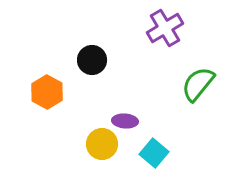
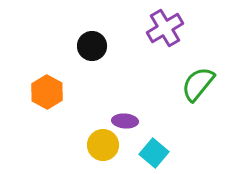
black circle: moved 14 px up
yellow circle: moved 1 px right, 1 px down
